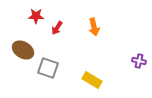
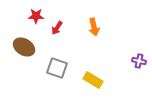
brown ellipse: moved 1 px right, 3 px up
gray square: moved 9 px right
yellow rectangle: moved 1 px right
